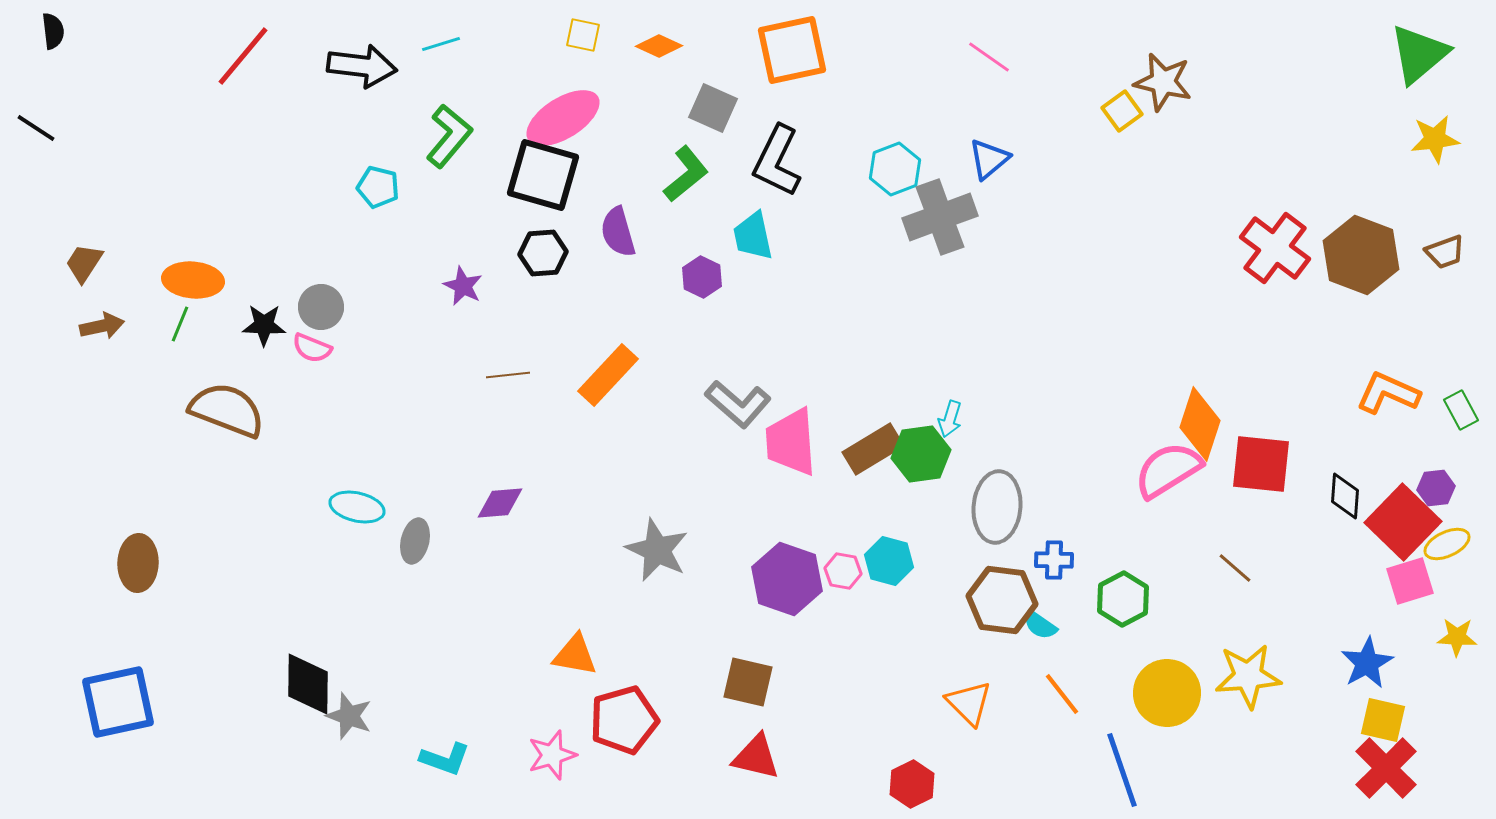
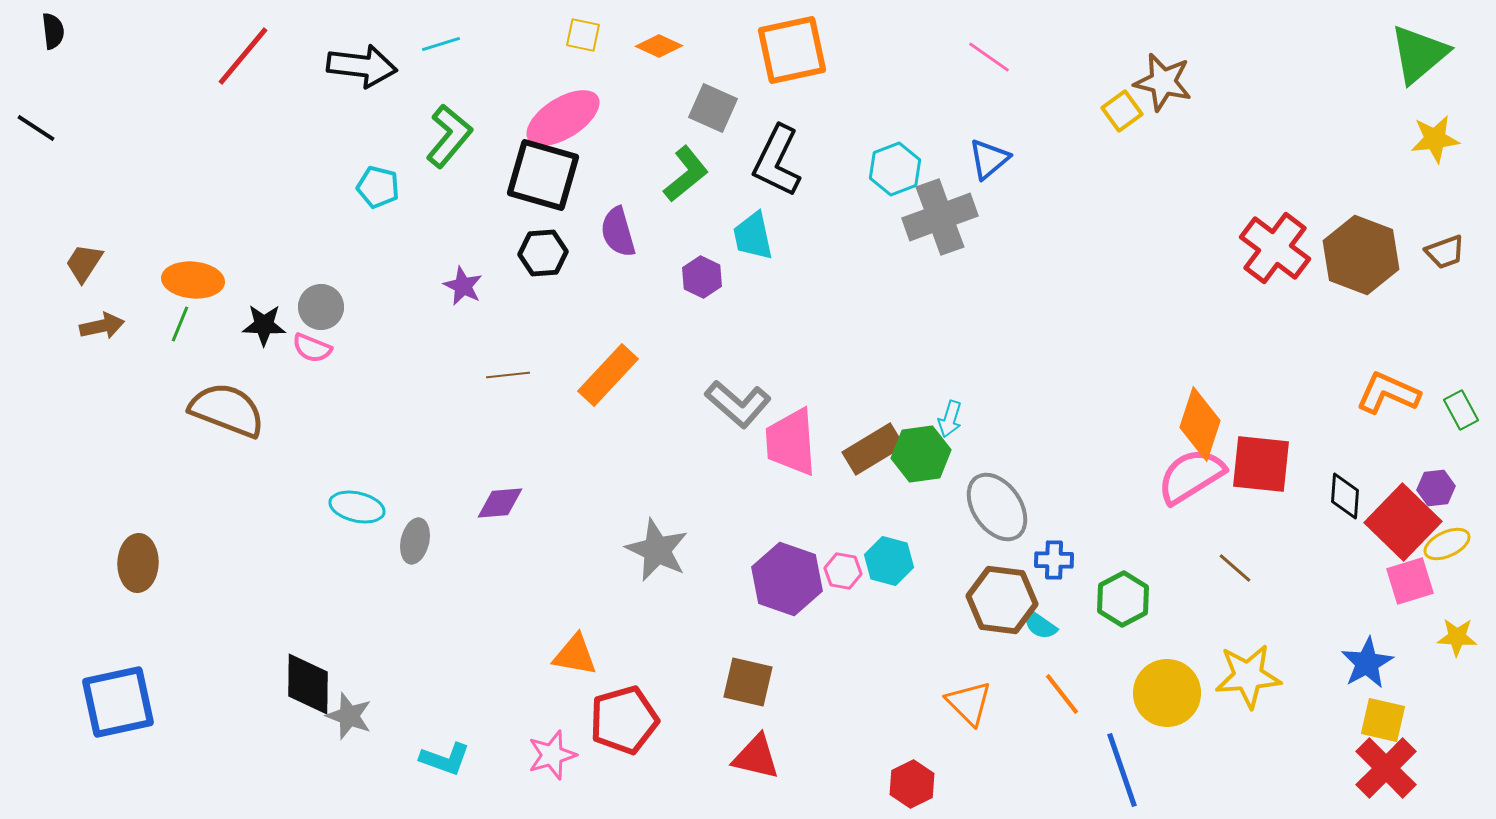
pink semicircle at (1168, 470): moved 23 px right, 6 px down
gray ellipse at (997, 507): rotated 40 degrees counterclockwise
